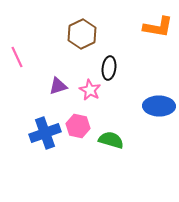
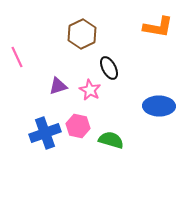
black ellipse: rotated 35 degrees counterclockwise
